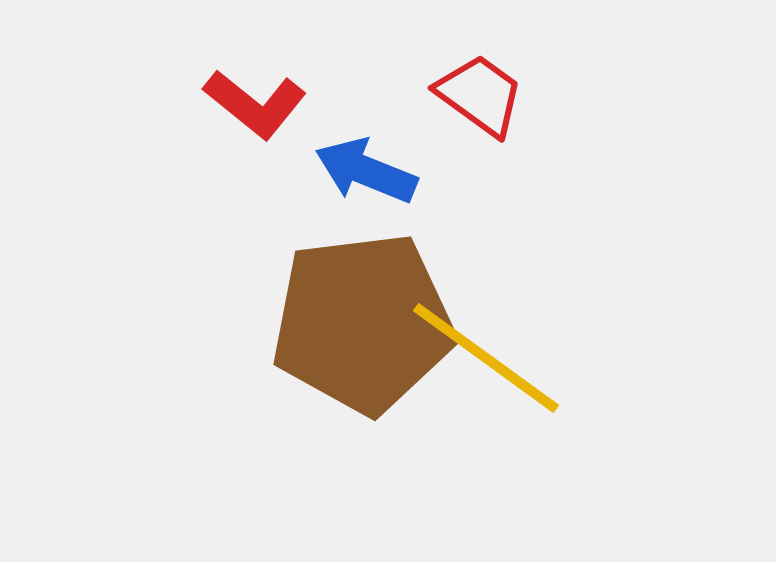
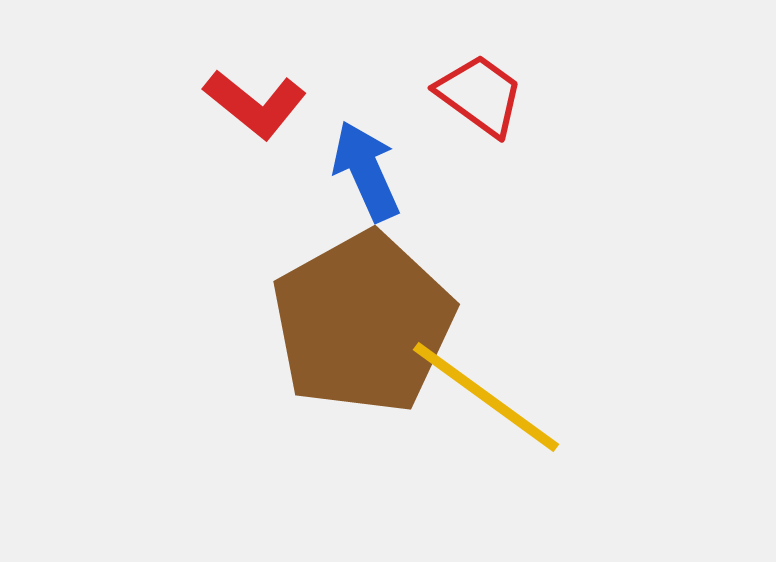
blue arrow: rotated 44 degrees clockwise
brown pentagon: rotated 22 degrees counterclockwise
yellow line: moved 39 px down
